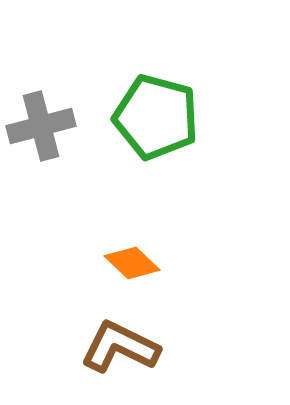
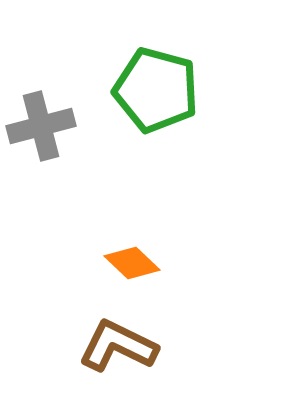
green pentagon: moved 27 px up
brown L-shape: moved 2 px left, 1 px up
